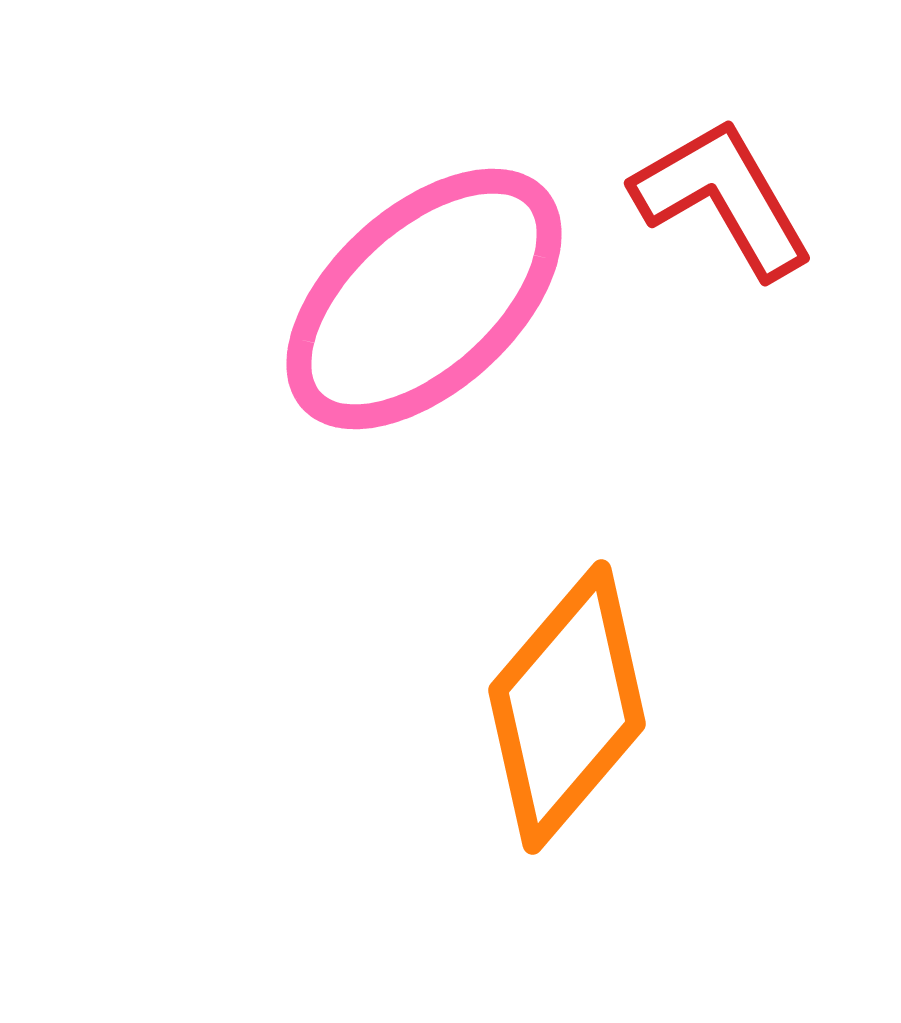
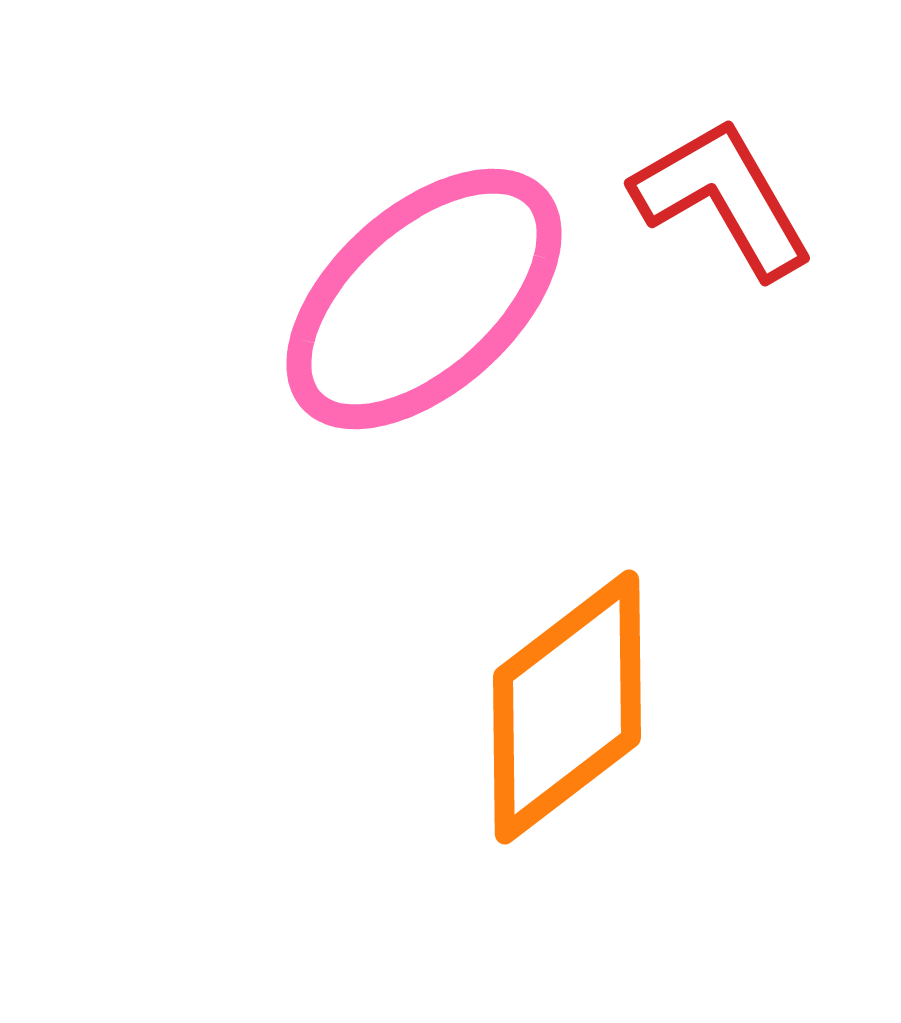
orange diamond: rotated 12 degrees clockwise
